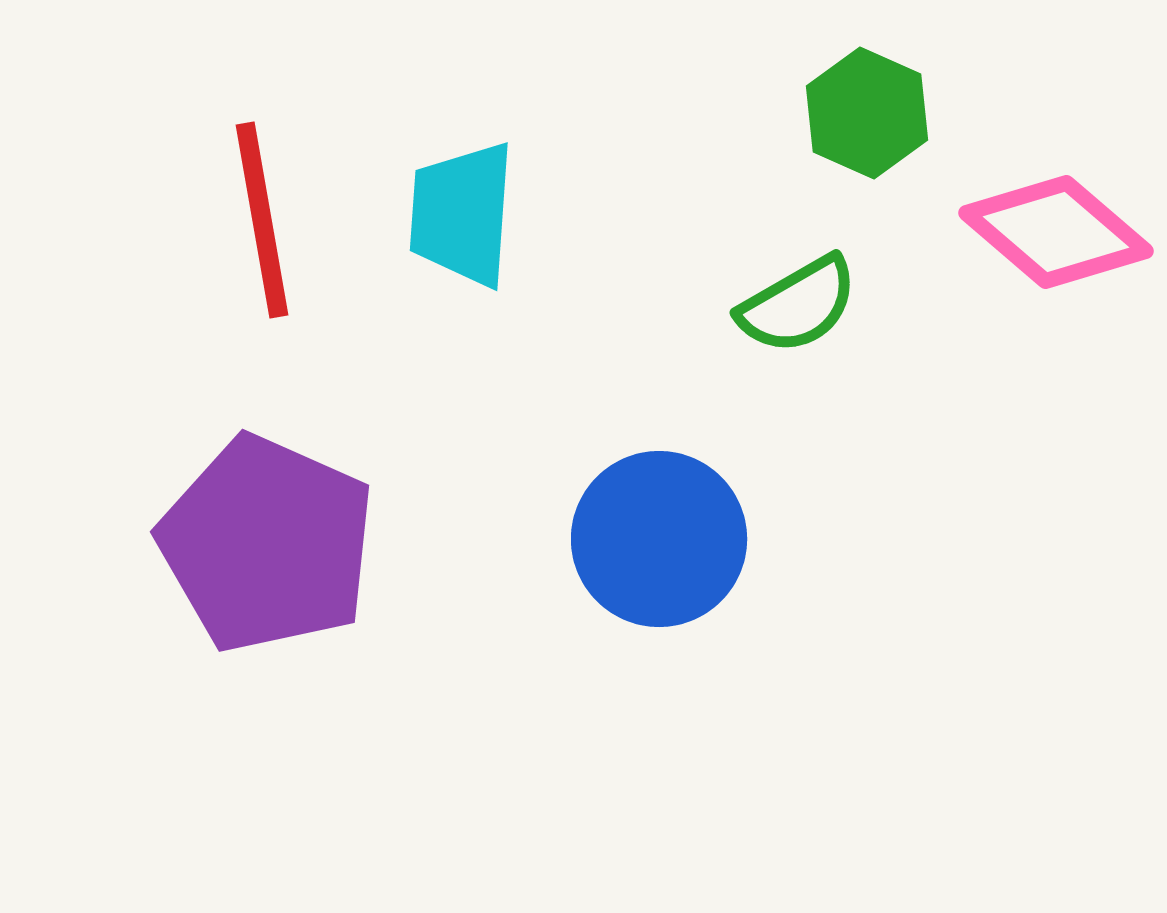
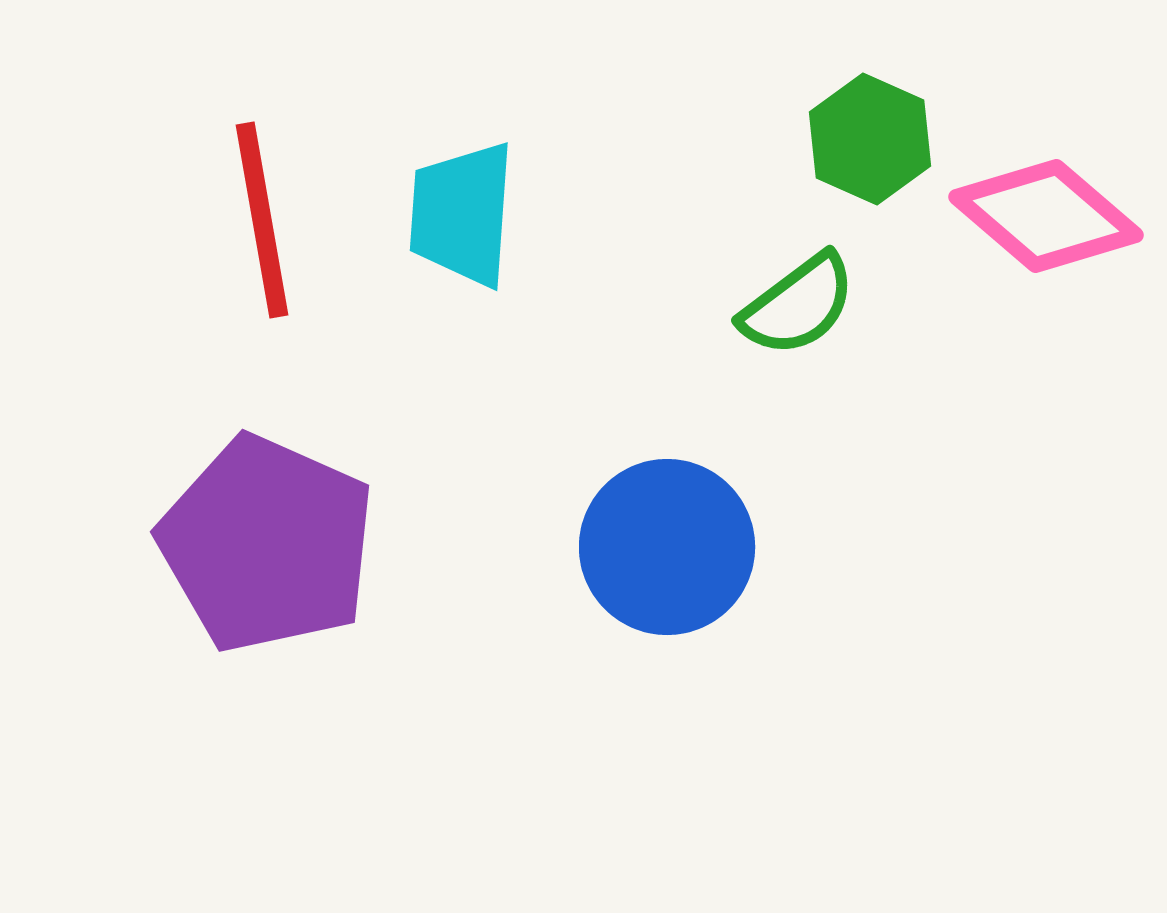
green hexagon: moved 3 px right, 26 px down
pink diamond: moved 10 px left, 16 px up
green semicircle: rotated 7 degrees counterclockwise
blue circle: moved 8 px right, 8 px down
